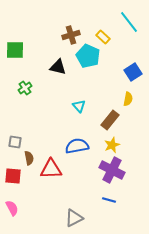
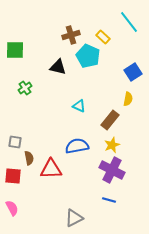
cyan triangle: rotated 24 degrees counterclockwise
